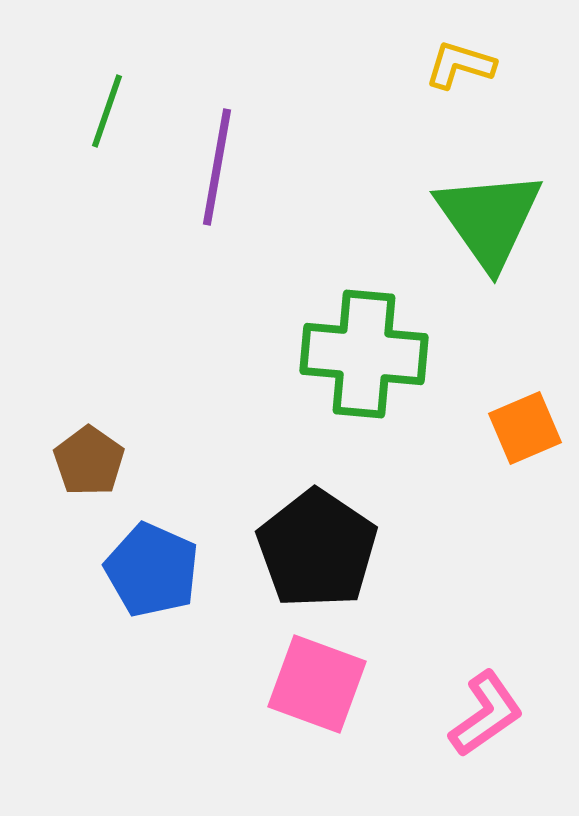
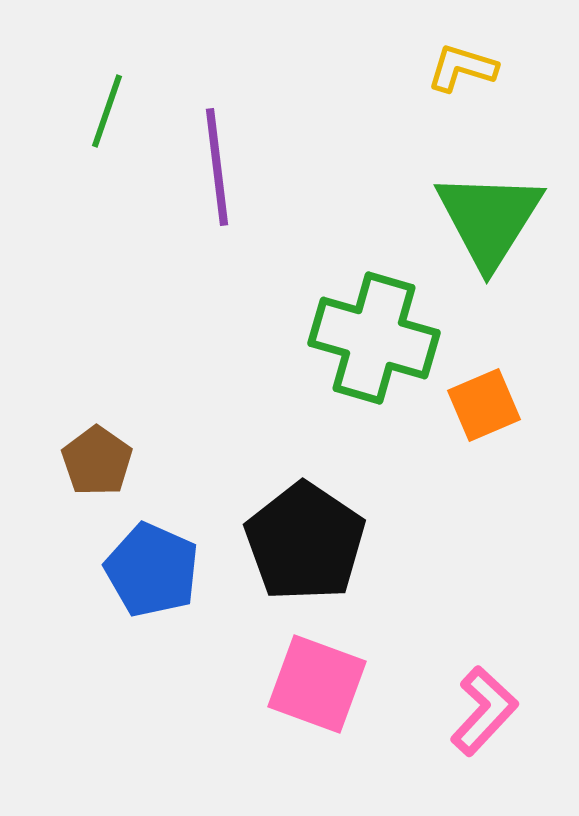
yellow L-shape: moved 2 px right, 3 px down
purple line: rotated 17 degrees counterclockwise
green triangle: rotated 7 degrees clockwise
green cross: moved 10 px right, 16 px up; rotated 11 degrees clockwise
orange square: moved 41 px left, 23 px up
brown pentagon: moved 8 px right
black pentagon: moved 12 px left, 7 px up
pink L-shape: moved 2 px left, 3 px up; rotated 12 degrees counterclockwise
